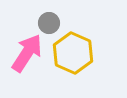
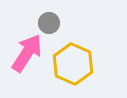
yellow hexagon: moved 11 px down
